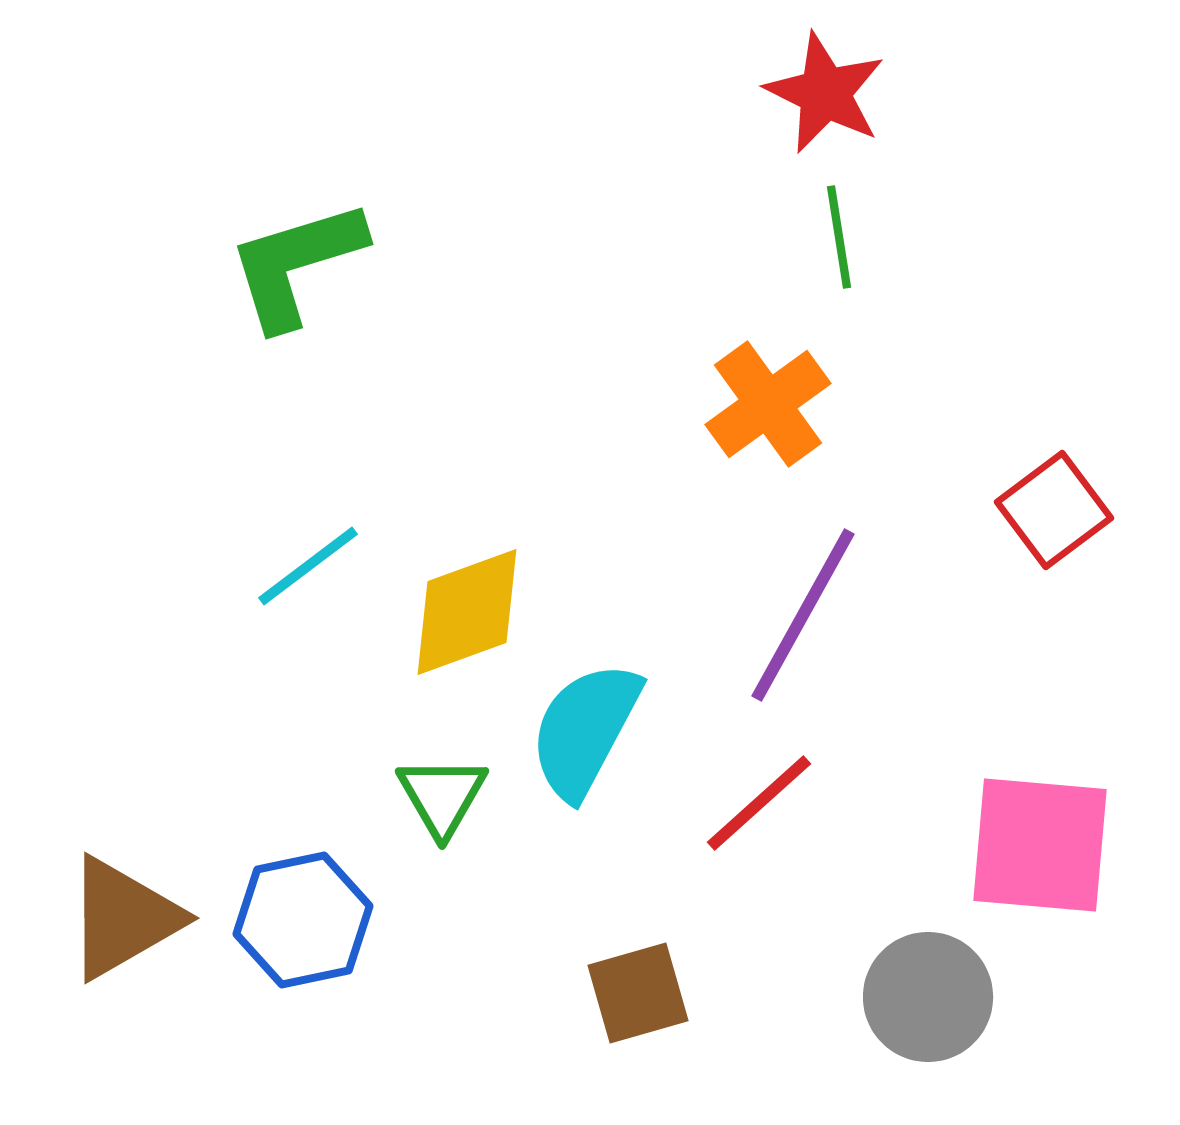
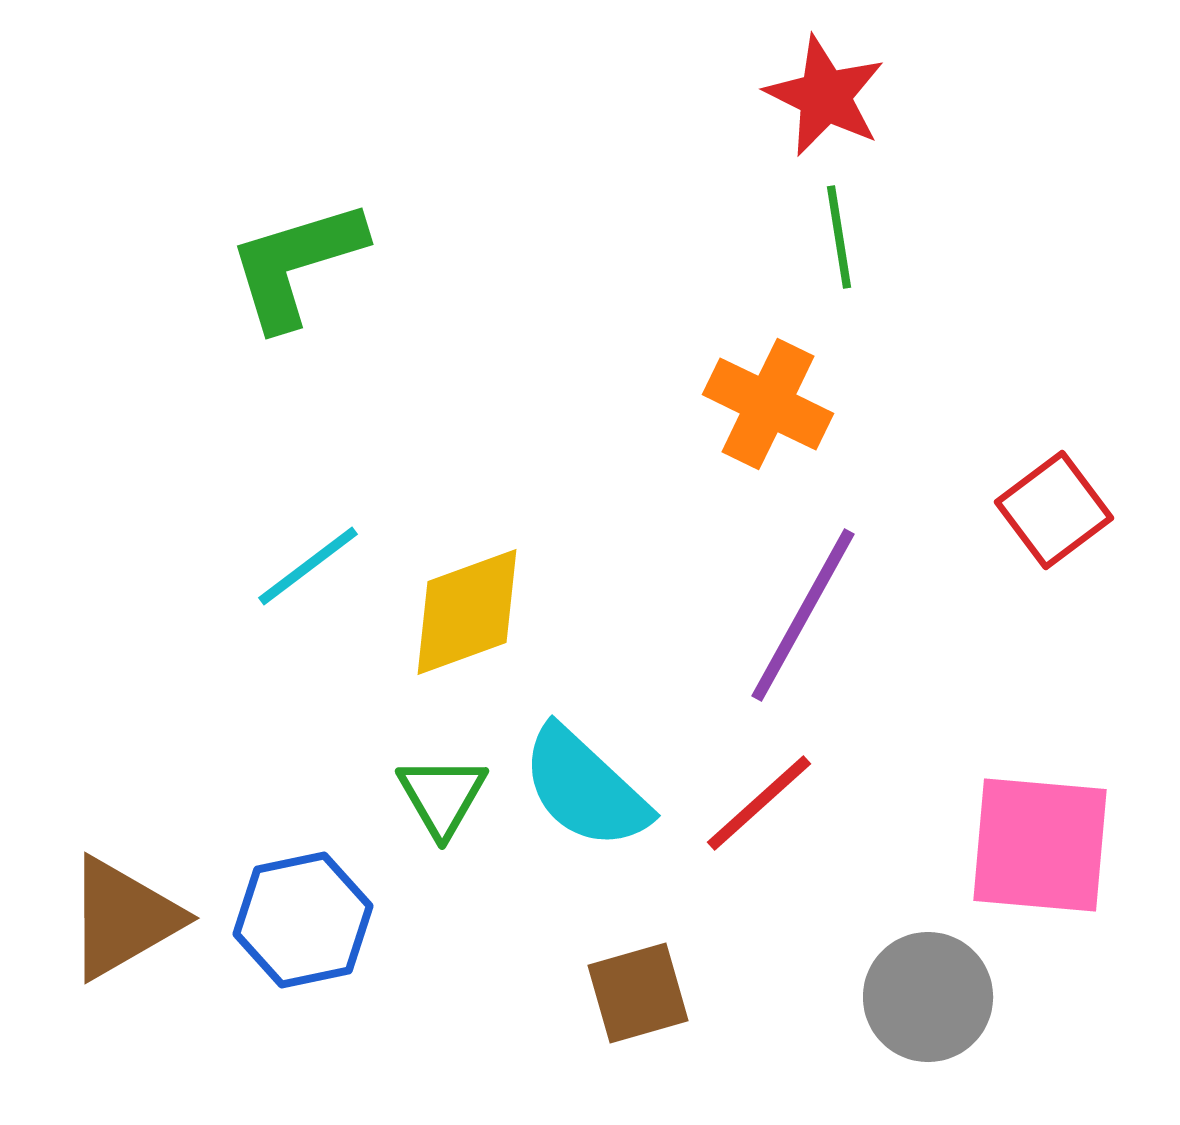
red star: moved 3 px down
orange cross: rotated 28 degrees counterclockwise
cyan semicircle: moved 58 px down; rotated 75 degrees counterclockwise
